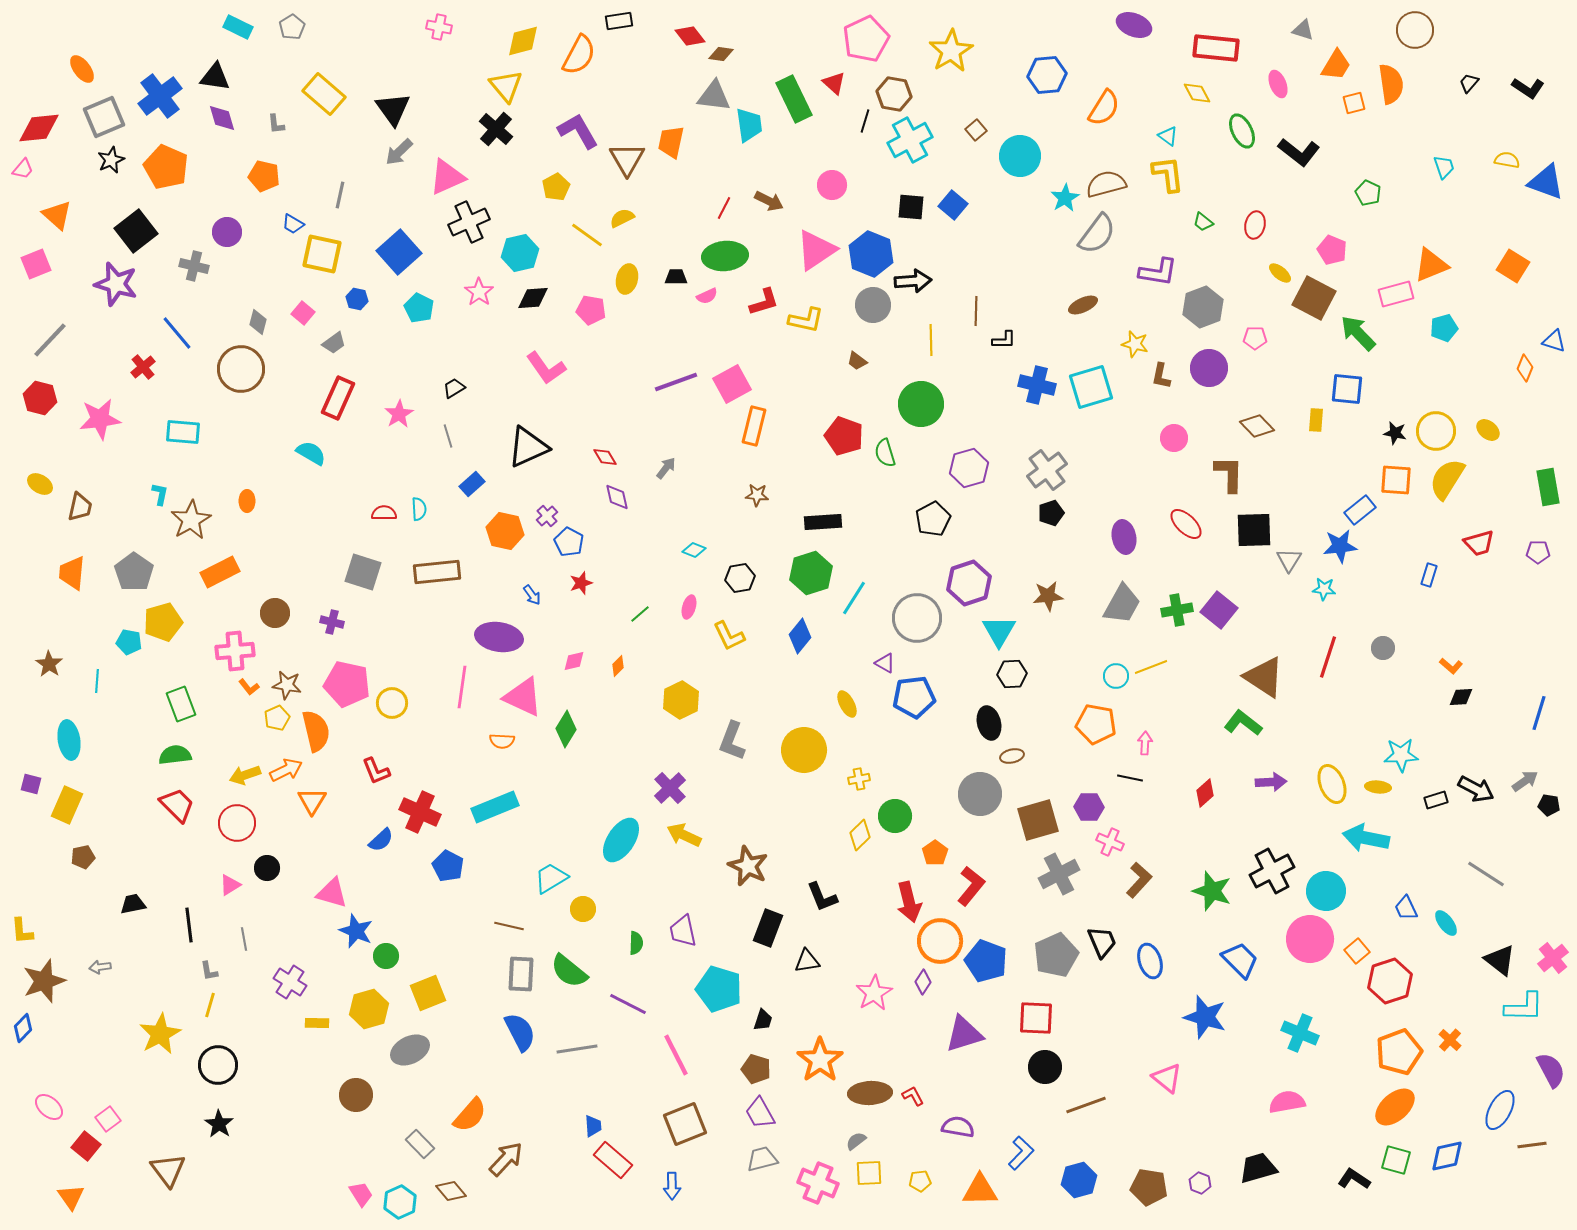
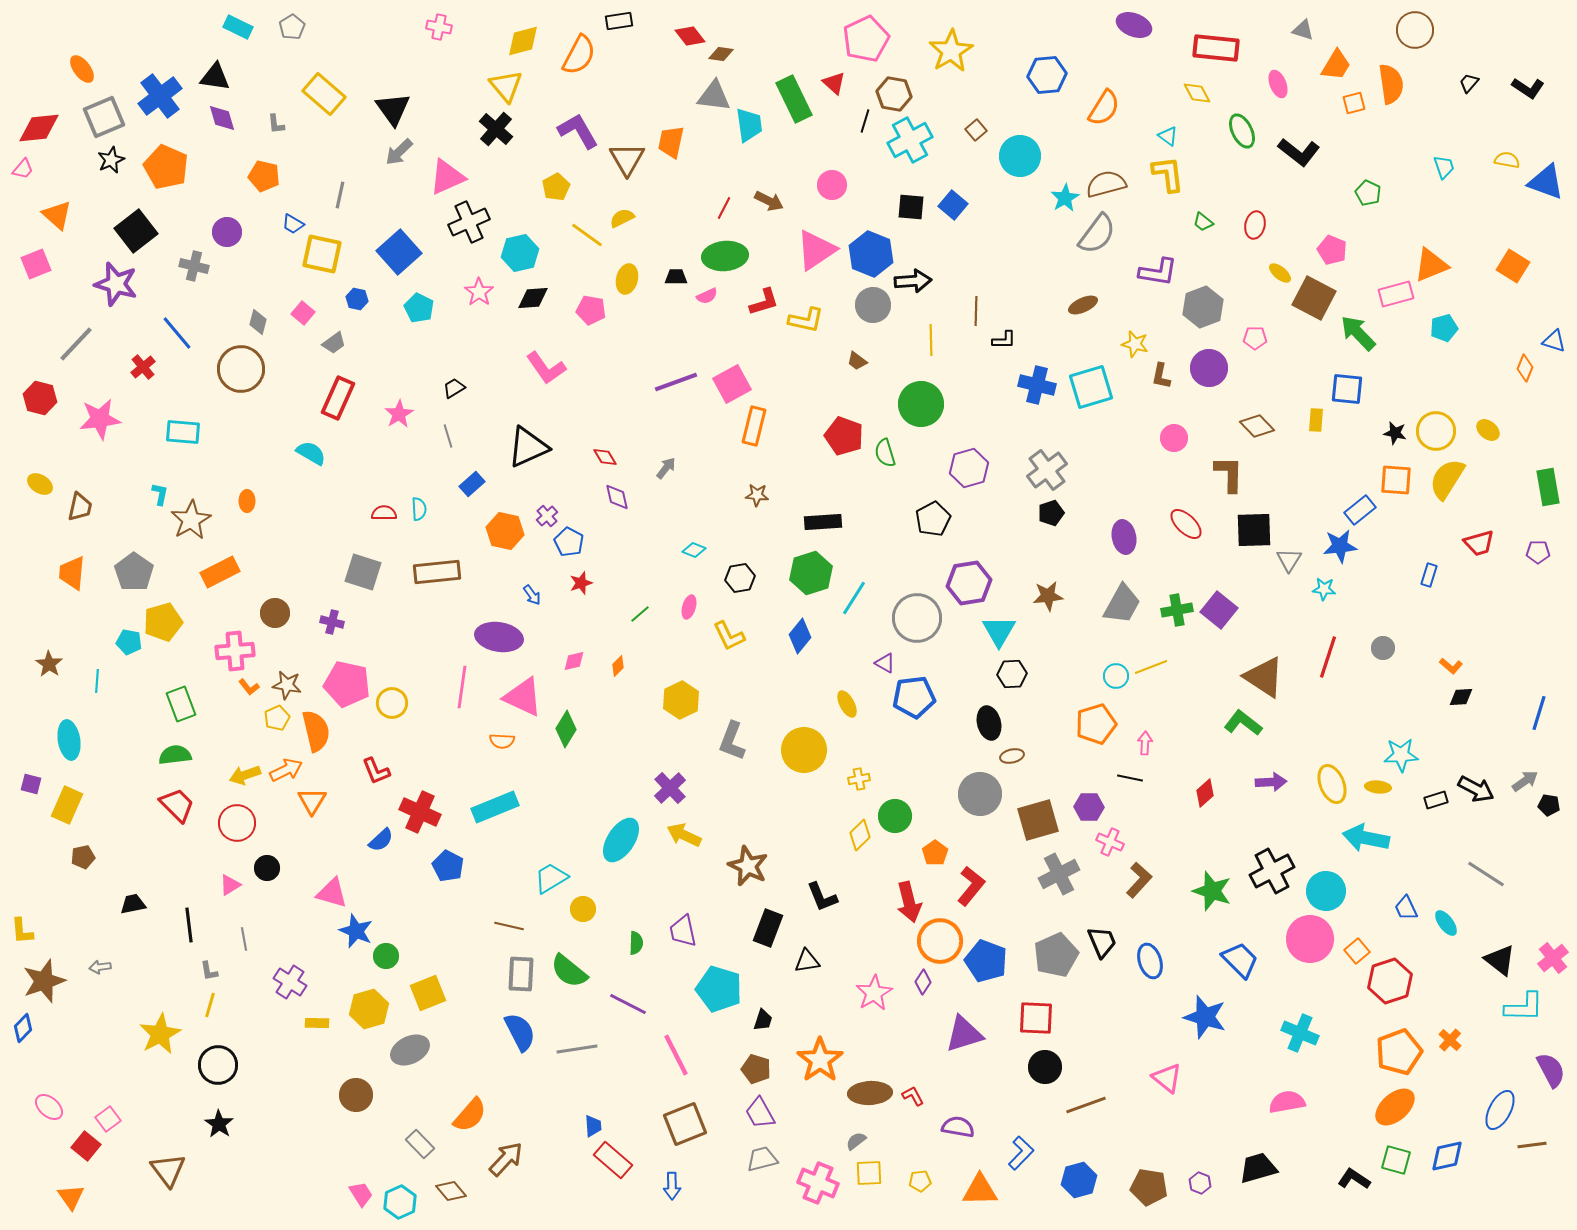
gray line at (50, 340): moved 26 px right, 4 px down
purple hexagon at (969, 583): rotated 9 degrees clockwise
orange pentagon at (1096, 724): rotated 27 degrees counterclockwise
